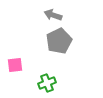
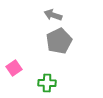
pink square: moved 1 px left, 3 px down; rotated 28 degrees counterclockwise
green cross: rotated 24 degrees clockwise
